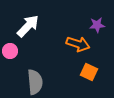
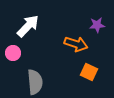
orange arrow: moved 2 px left
pink circle: moved 3 px right, 2 px down
